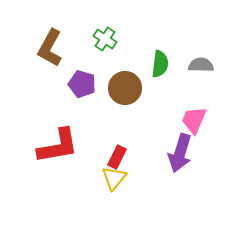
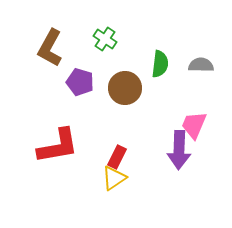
purple pentagon: moved 2 px left, 2 px up
pink trapezoid: moved 5 px down
purple arrow: moved 1 px left, 3 px up; rotated 15 degrees counterclockwise
yellow triangle: rotated 16 degrees clockwise
